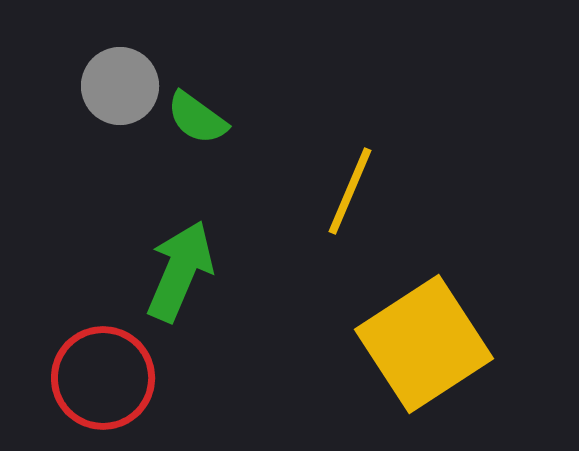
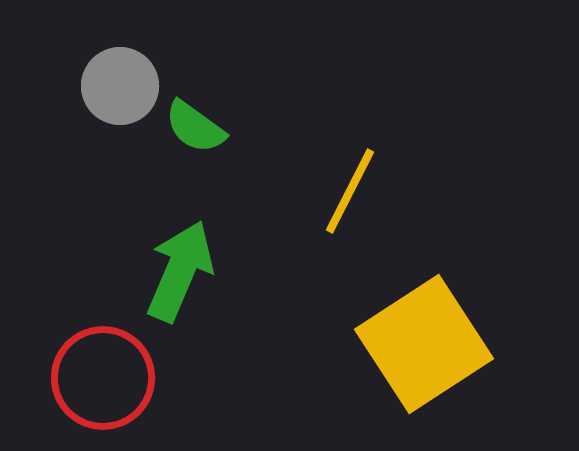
green semicircle: moved 2 px left, 9 px down
yellow line: rotated 4 degrees clockwise
